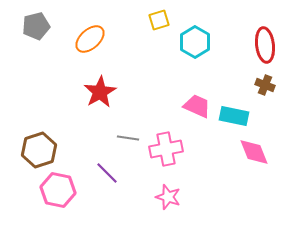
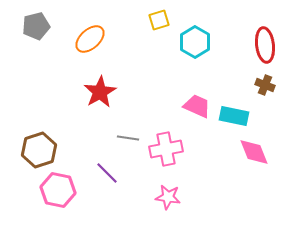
pink star: rotated 10 degrees counterclockwise
